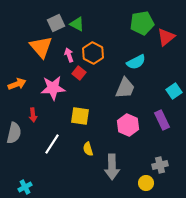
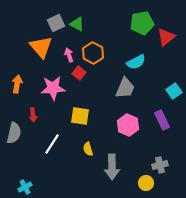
orange arrow: rotated 60 degrees counterclockwise
